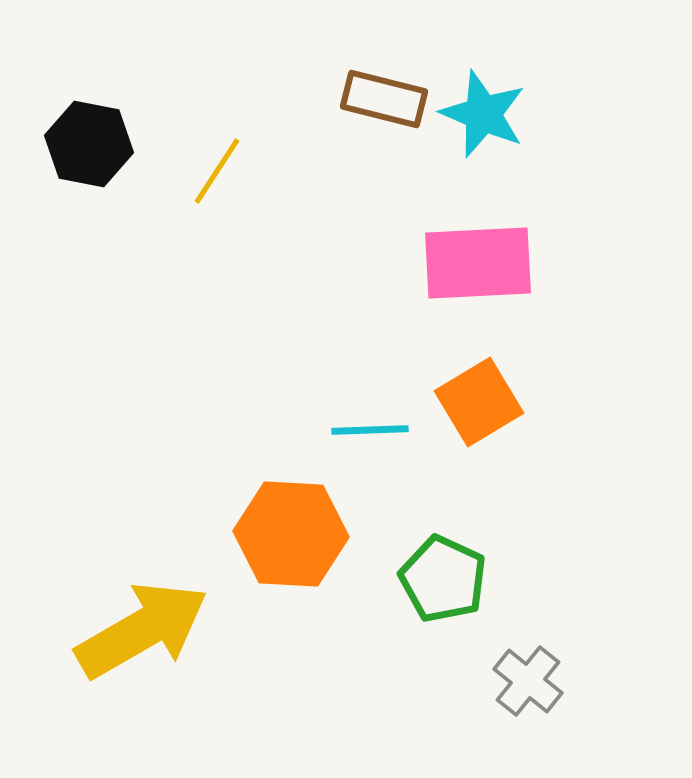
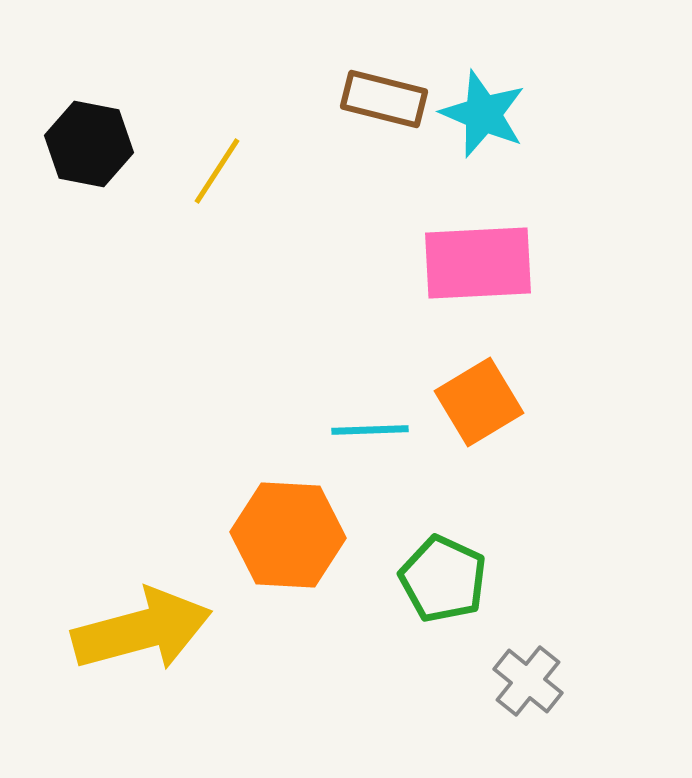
orange hexagon: moved 3 px left, 1 px down
yellow arrow: rotated 15 degrees clockwise
